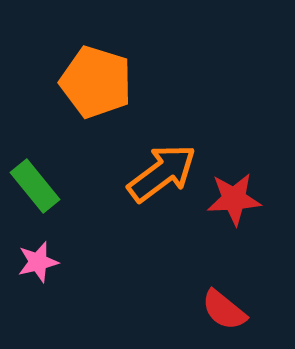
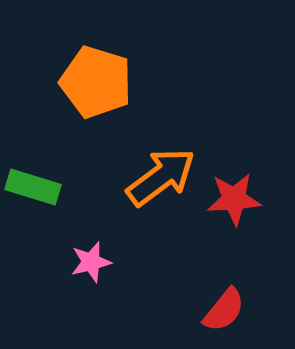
orange arrow: moved 1 px left, 4 px down
green rectangle: moved 2 px left, 1 px down; rotated 34 degrees counterclockwise
pink star: moved 53 px right
red semicircle: rotated 90 degrees counterclockwise
